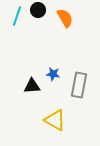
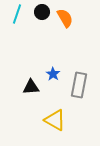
black circle: moved 4 px right, 2 px down
cyan line: moved 2 px up
blue star: rotated 24 degrees clockwise
black triangle: moved 1 px left, 1 px down
